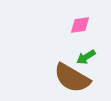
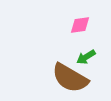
brown semicircle: moved 2 px left
